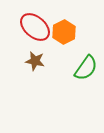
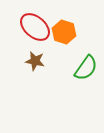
orange hexagon: rotated 15 degrees counterclockwise
